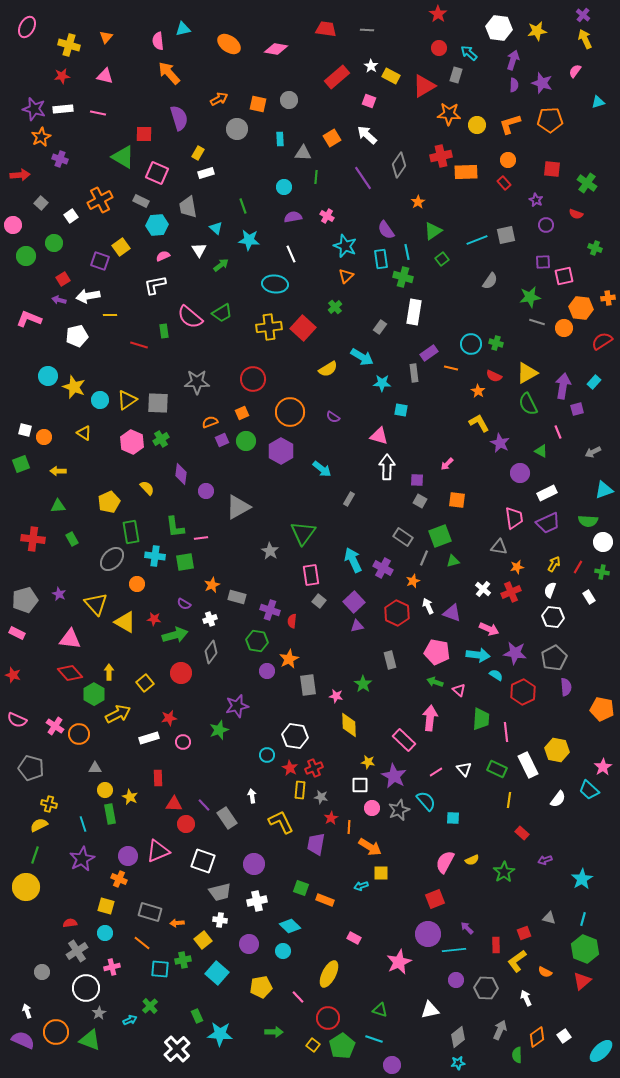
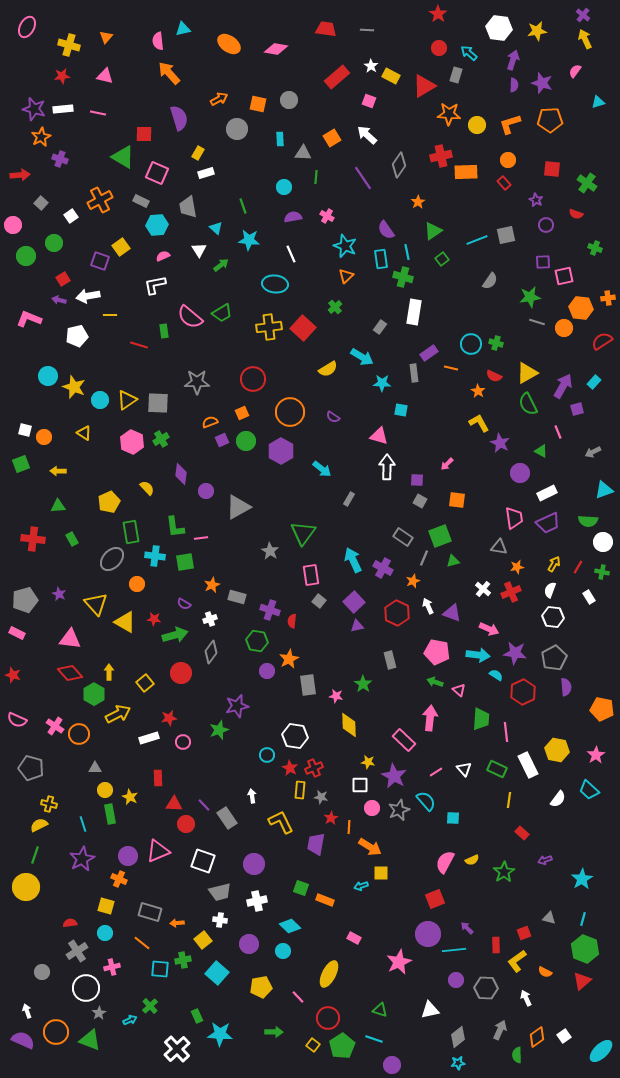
purple arrow at (563, 386): rotated 20 degrees clockwise
pink star at (603, 767): moved 7 px left, 12 px up
